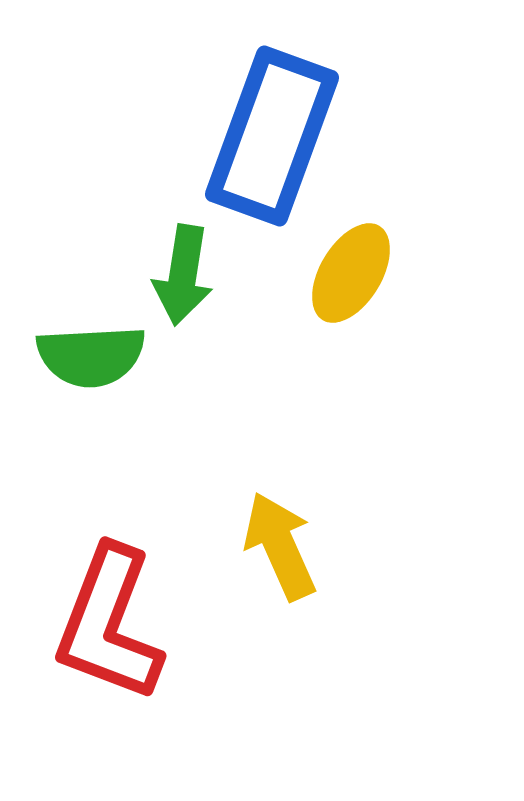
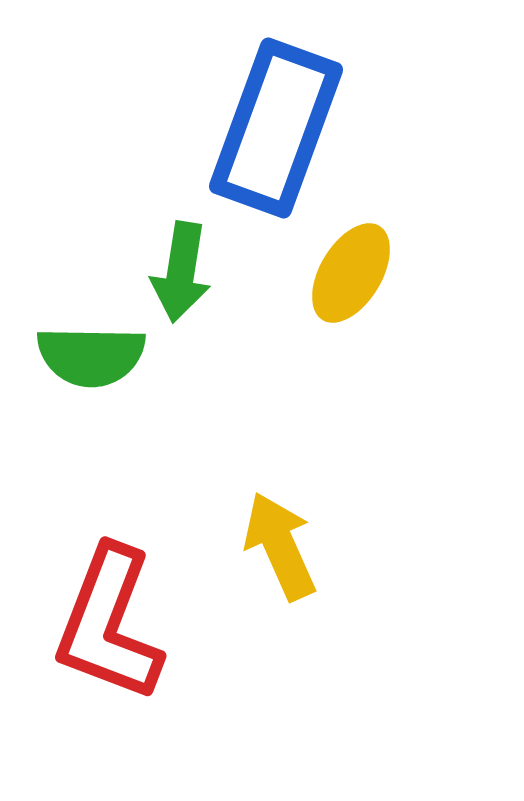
blue rectangle: moved 4 px right, 8 px up
green arrow: moved 2 px left, 3 px up
green semicircle: rotated 4 degrees clockwise
